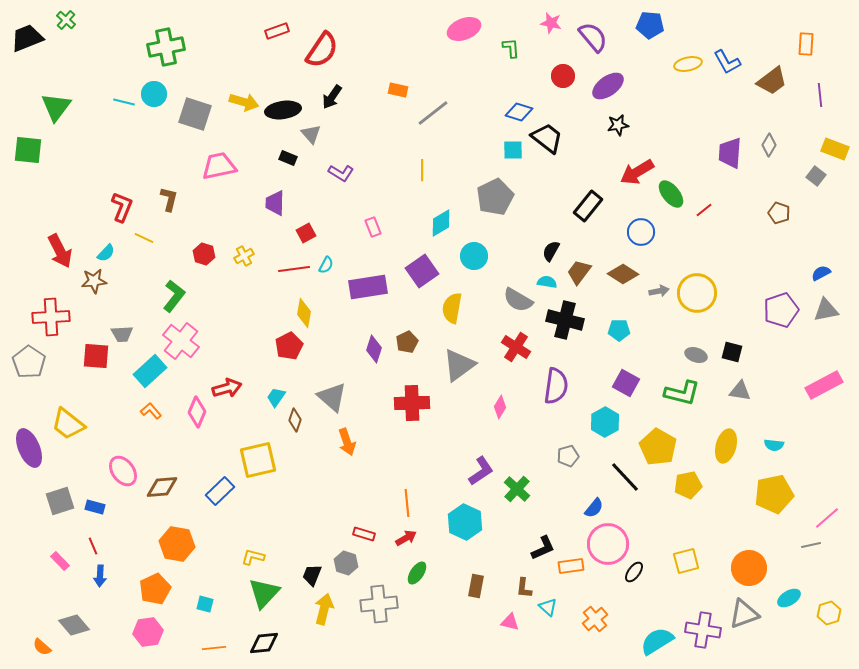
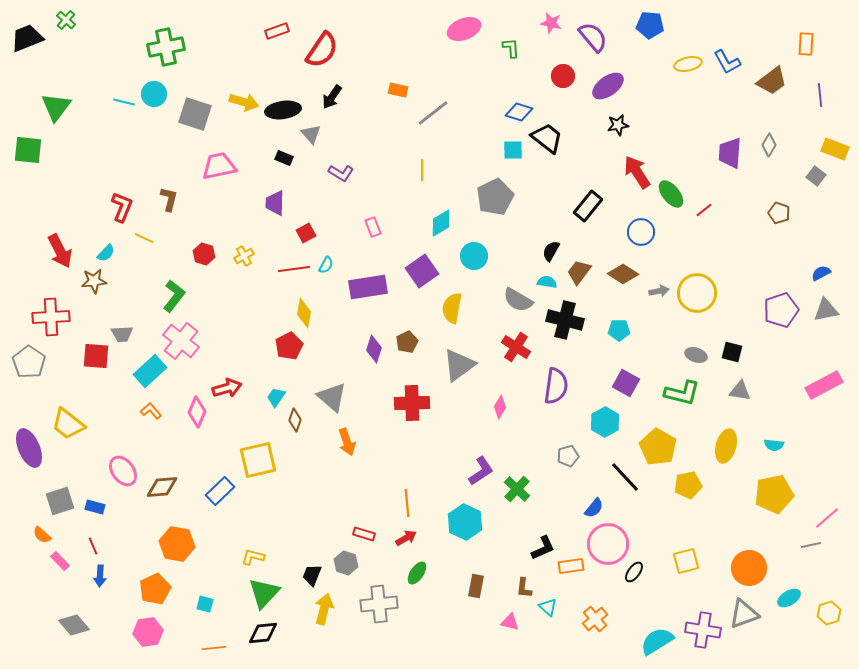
black rectangle at (288, 158): moved 4 px left
red arrow at (637, 172): rotated 88 degrees clockwise
black diamond at (264, 643): moved 1 px left, 10 px up
orange semicircle at (42, 647): moved 112 px up
